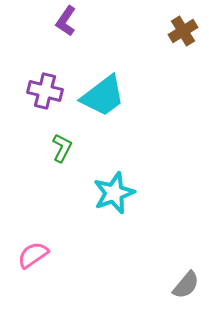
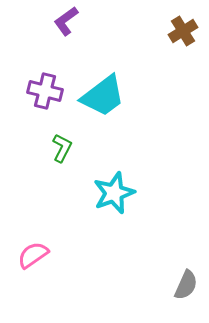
purple L-shape: rotated 20 degrees clockwise
gray semicircle: rotated 16 degrees counterclockwise
